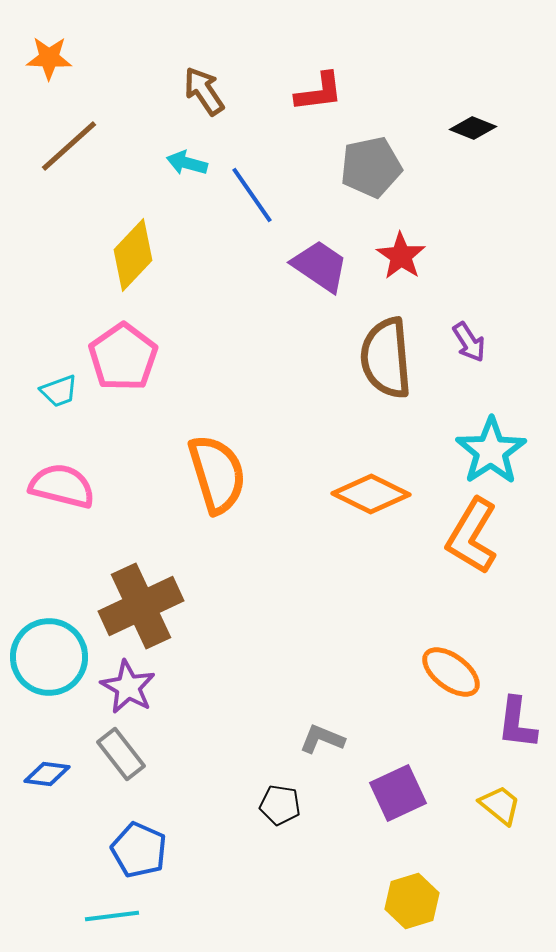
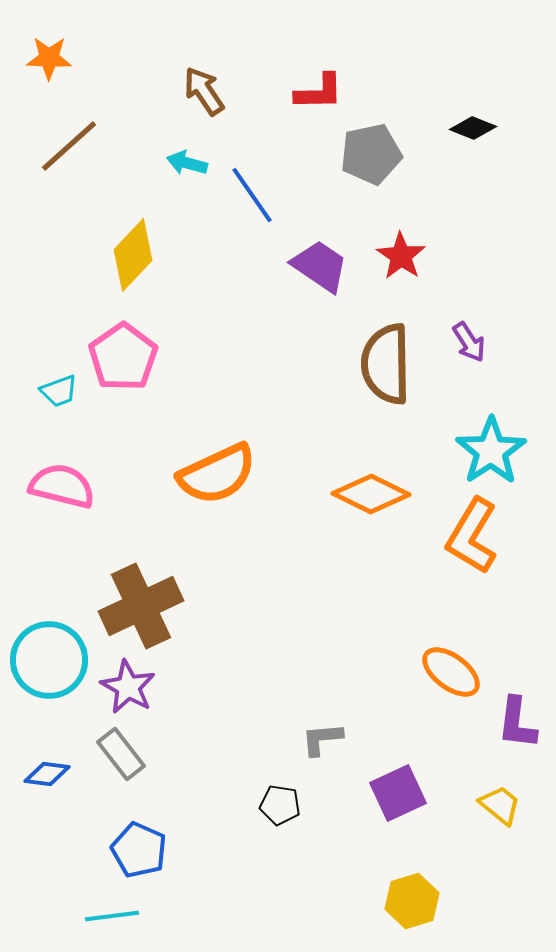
red L-shape: rotated 6 degrees clockwise
gray pentagon: moved 13 px up
brown semicircle: moved 6 px down; rotated 4 degrees clockwise
orange semicircle: rotated 82 degrees clockwise
cyan circle: moved 3 px down
gray L-shape: rotated 27 degrees counterclockwise
